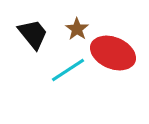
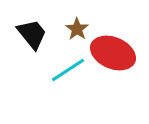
black trapezoid: moved 1 px left
